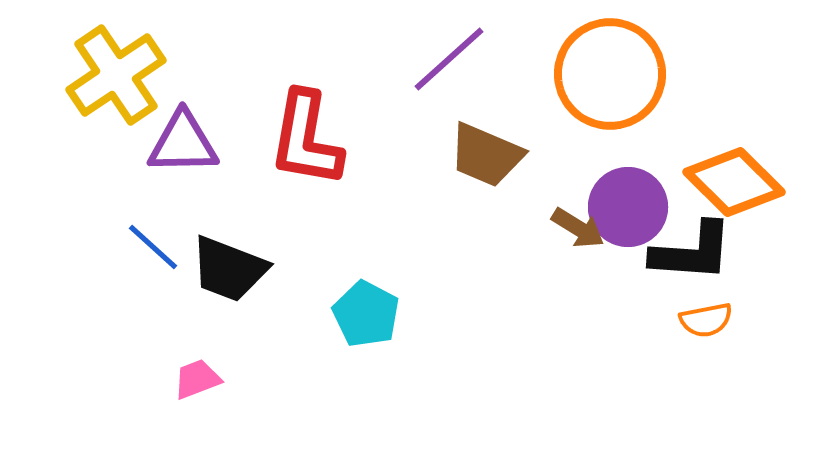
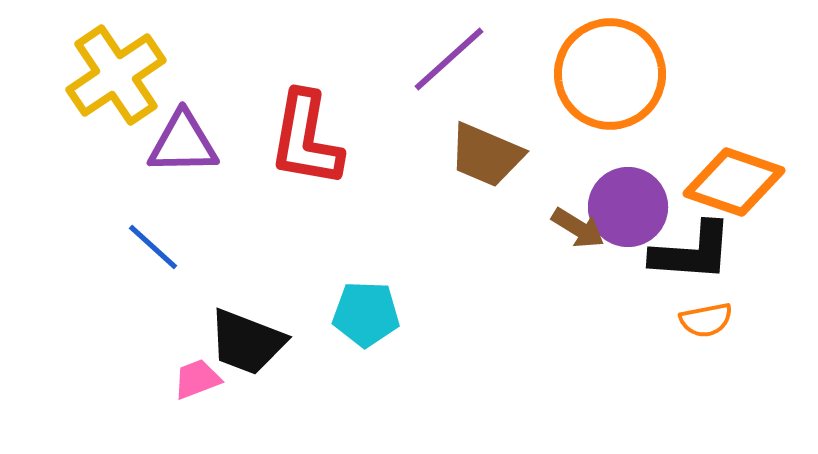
orange diamond: rotated 26 degrees counterclockwise
black trapezoid: moved 18 px right, 73 px down
cyan pentagon: rotated 26 degrees counterclockwise
